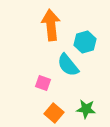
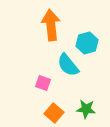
cyan hexagon: moved 2 px right, 1 px down
